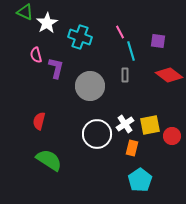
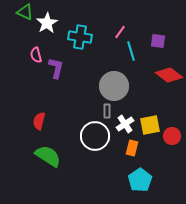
pink line: rotated 64 degrees clockwise
cyan cross: rotated 10 degrees counterclockwise
gray rectangle: moved 18 px left, 36 px down
gray circle: moved 24 px right
white circle: moved 2 px left, 2 px down
green semicircle: moved 1 px left, 4 px up
